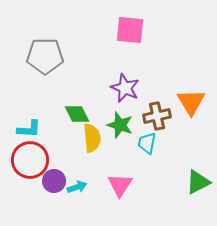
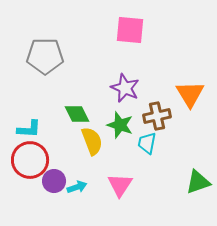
orange triangle: moved 1 px left, 8 px up
yellow semicircle: moved 3 px down; rotated 16 degrees counterclockwise
green triangle: rotated 8 degrees clockwise
